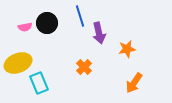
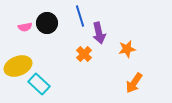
yellow ellipse: moved 3 px down
orange cross: moved 13 px up
cyan rectangle: moved 1 px down; rotated 25 degrees counterclockwise
